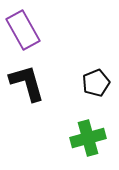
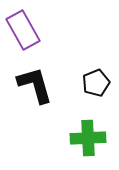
black L-shape: moved 8 px right, 2 px down
green cross: rotated 12 degrees clockwise
